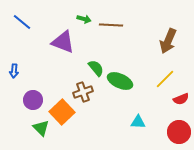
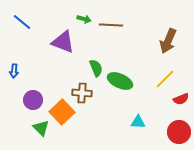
green semicircle: rotated 18 degrees clockwise
brown cross: moved 1 px left, 1 px down; rotated 24 degrees clockwise
